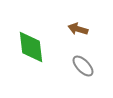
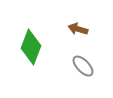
green diamond: rotated 28 degrees clockwise
